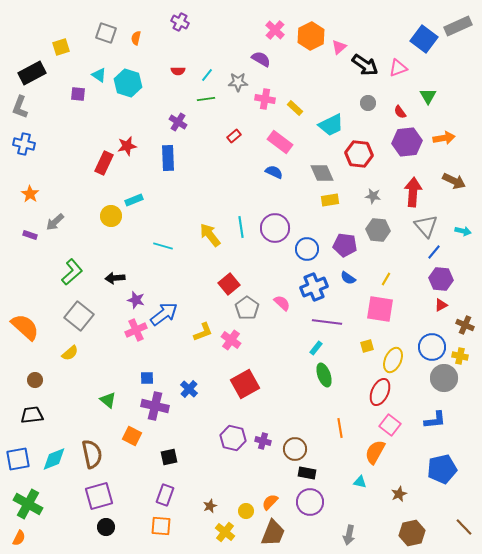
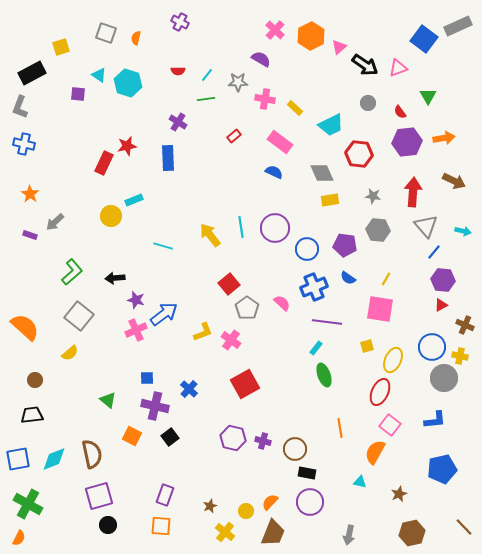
purple hexagon at (441, 279): moved 2 px right, 1 px down
black square at (169, 457): moved 1 px right, 20 px up; rotated 24 degrees counterclockwise
black circle at (106, 527): moved 2 px right, 2 px up
